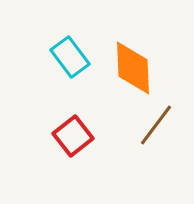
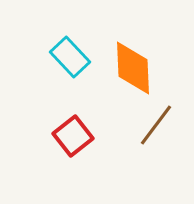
cyan rectangle: rotated 6 degrees counterclockwise
